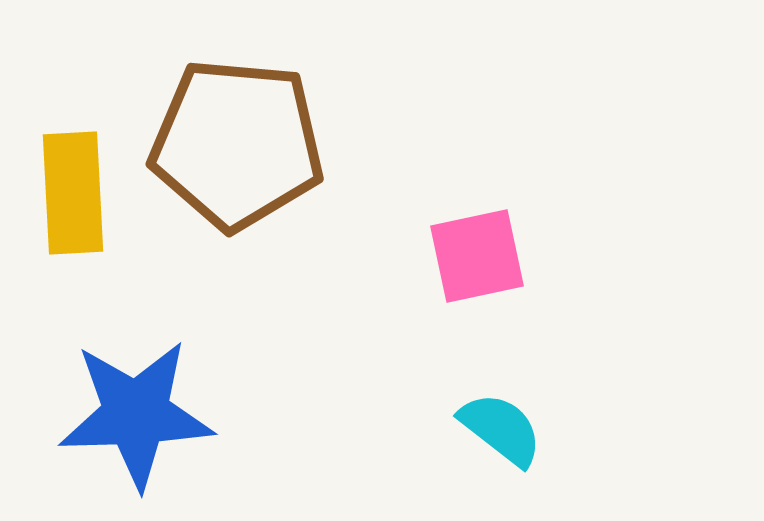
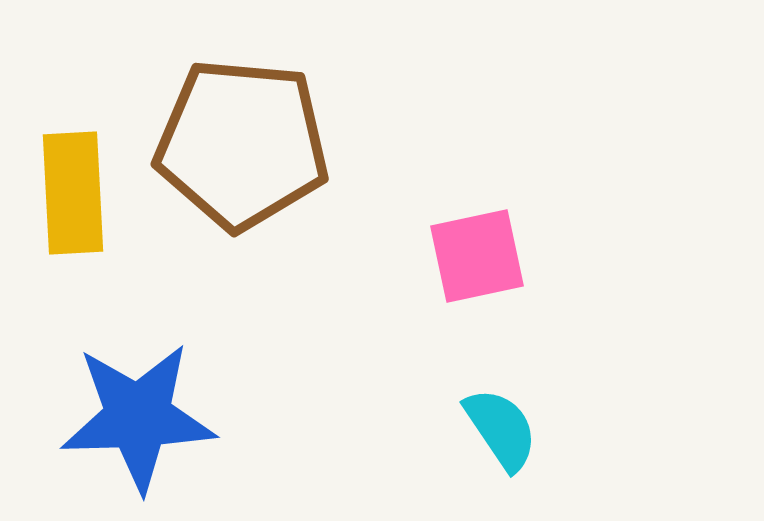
brown pentagon: moved 5 px right
blue star: moved 2 px right, 3 px down
cyan semicircle: rotated 18 degrees clockwise
